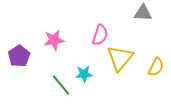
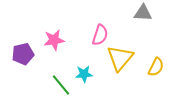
purple pentagon: moved 4 px right, 2 px up; rotated 20 degrees clockwise
